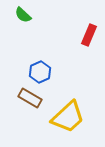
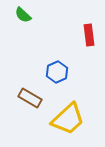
red rectangle: rotated 30 degrees counterclockwise
blue hexagon: moved 17 px right
yellow trapezoid: moved 2 px down
